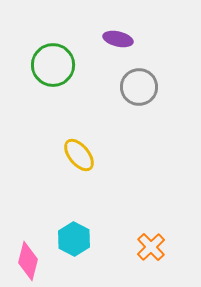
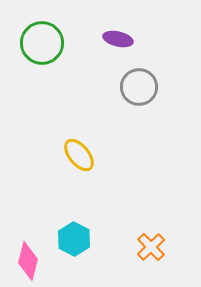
green circle: moved 11 px left, 22 px up
